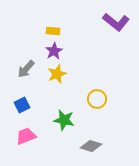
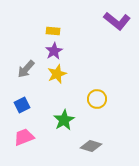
purple L-shape: moved 1 px right, 1 px up
green star: rotated 30 degrees clockwise
pink trapezoid: moved 2 px left, 1 px down
